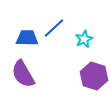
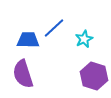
blue trapezoid: moved 1 px right, 2 px down
purple semicircle: rotated 12 degrees clockwise
